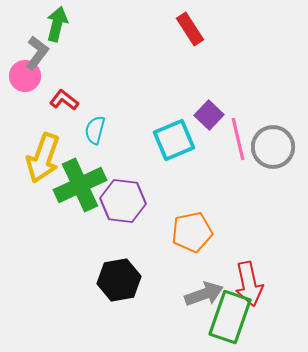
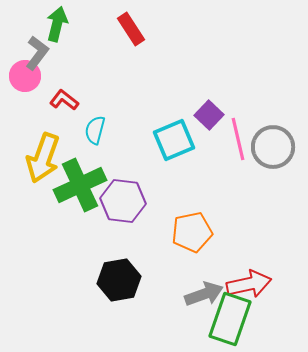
red rectangle: moved 59 px left
red arrow: rotated 90 degrees counterclockwise
green rectangle: moved 2 px down
